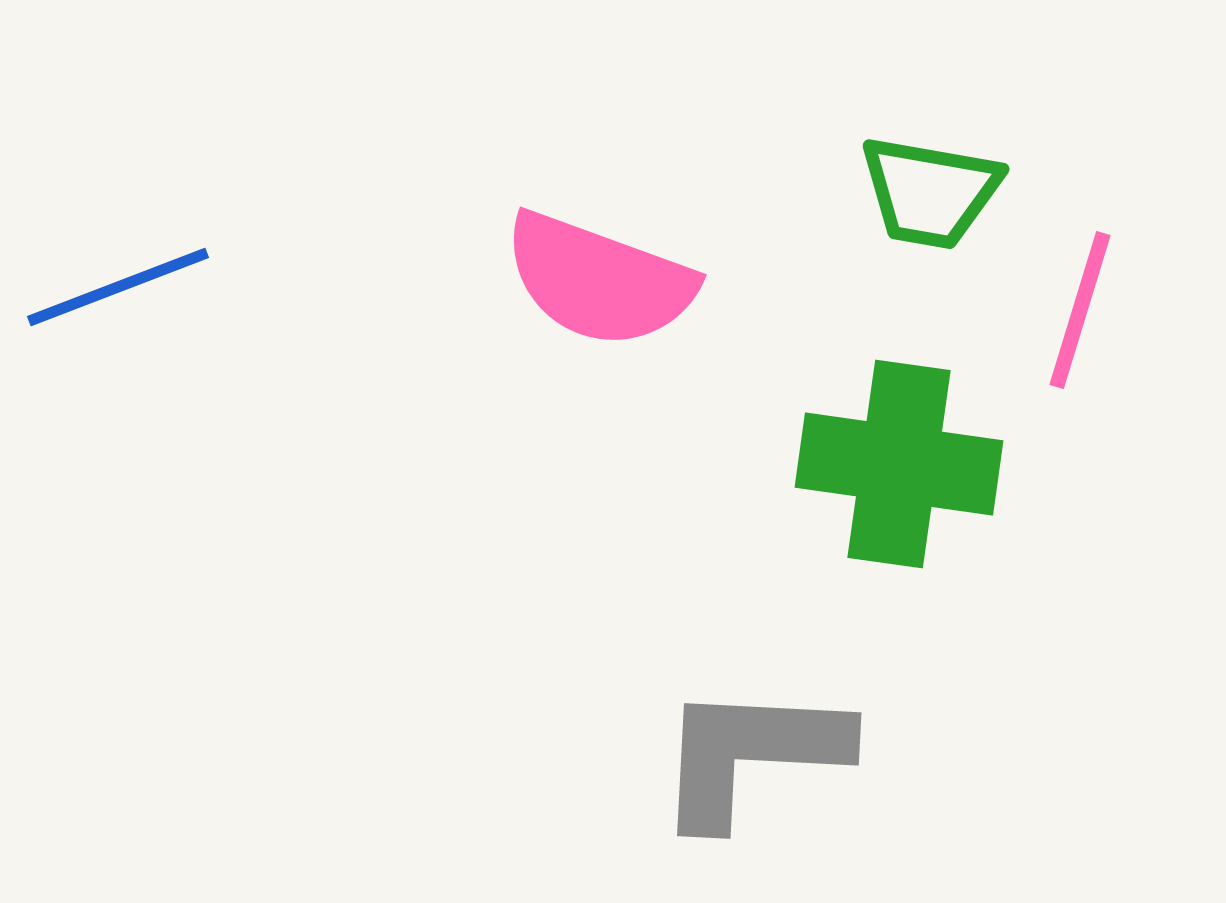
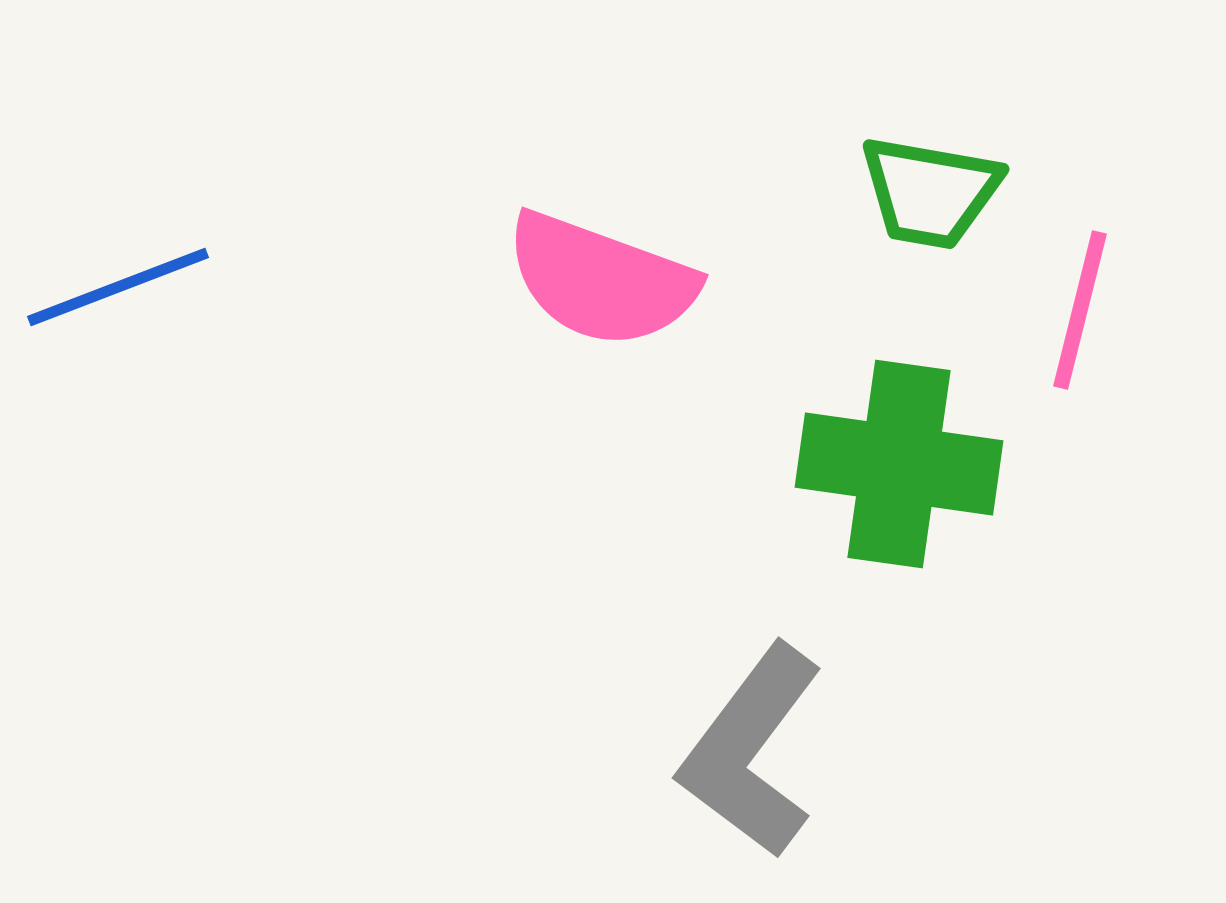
pink semicircle: moved 2 px right
pink line: rotated 3 degrees counterclockwise
gray L-shape: moved 3 px up; rotated 56 degrees counterclockwise
